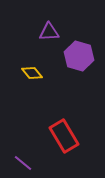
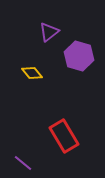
purple triangle: rotated 35 degrees counterclockwise
